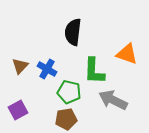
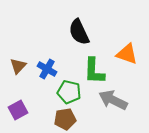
black semicircle: moved 6 px right; rotated 32 degrees counterclockwise
brown triangle: moved 2 px left
brown pentagon: moved 1 px left
